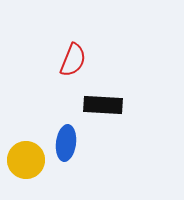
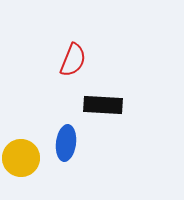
yellow circle: moved 5 px left, 2 px up
